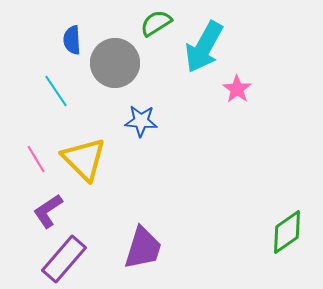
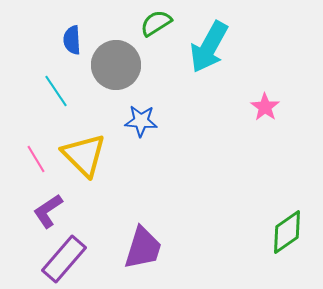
cyan arrow: moved 5 px right
gray circle: moved 1 px right, 2 px down
pink star: moved 28 px right, 18 px down
yellow triangle: moved 4 px up
